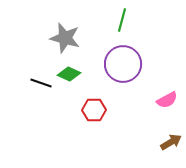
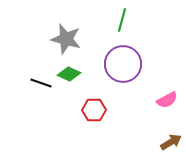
gray star: moved 1 px right, 1 px down
